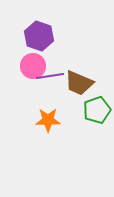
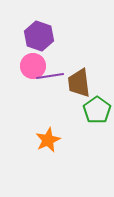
brown trapezoid: rotated 60 degrees clockwise
green pentagon: rotated 16 degrees counterclockwise
orange star: moved 20 px down; rotated 25 degrees counterclockwise
